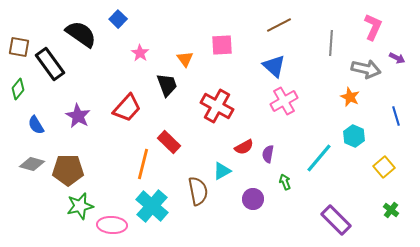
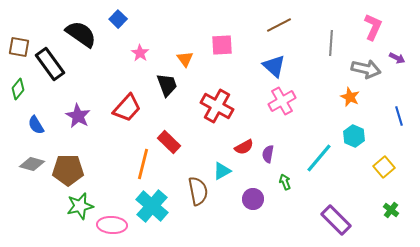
pink cross: moved 2 px left
blue line: moved 3 px right
